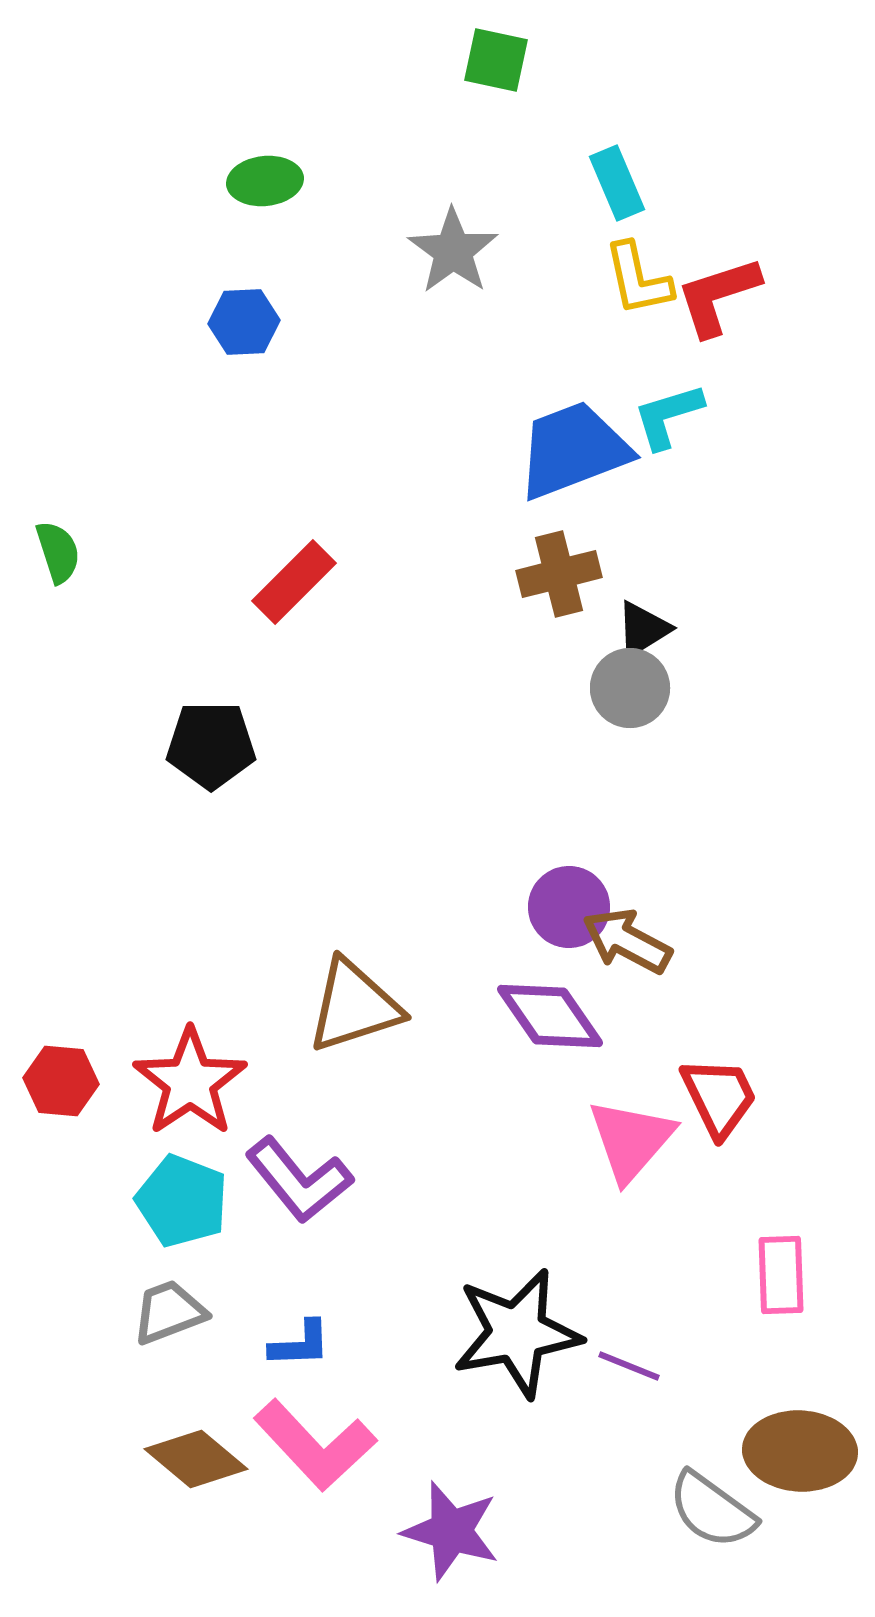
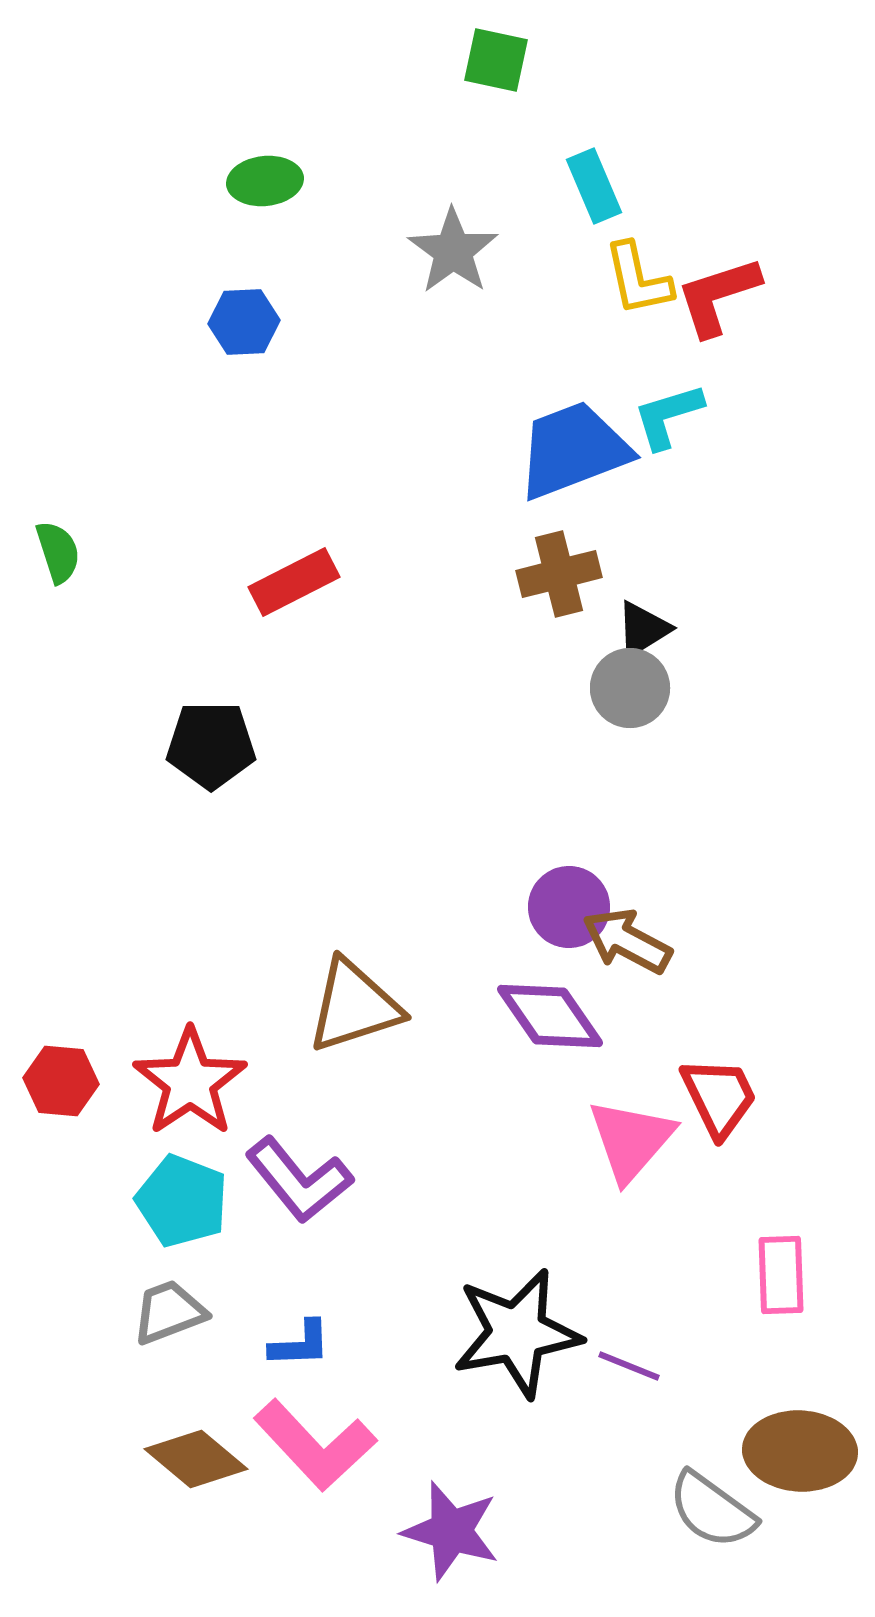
cyan rectangle: moved 23 px left, 3 px down
red rectangle: rotated 18 degrees clockwise
